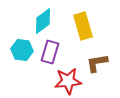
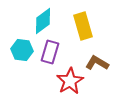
brown L-shape: rotated 40 degrees clockwise
red star: moved 2 px right; rotated 24 degrees counterclockwise
